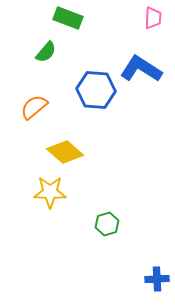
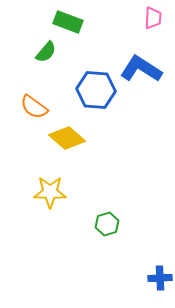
green rectangle: moved 4 px down
orange semicircle: rotated 104 degrees counterclockwise
yellow diamond: moved 2 px right, 14 px up
blue cross: moved 3 px right, 1 px up
